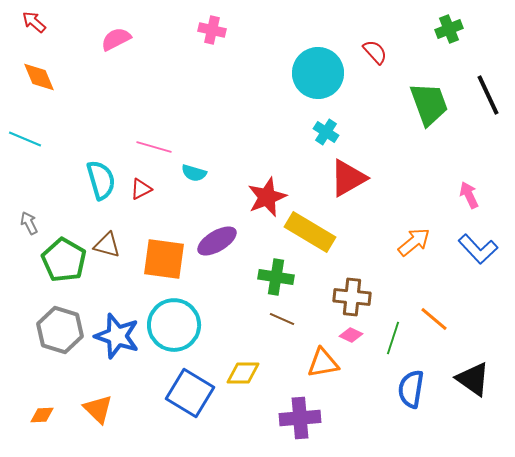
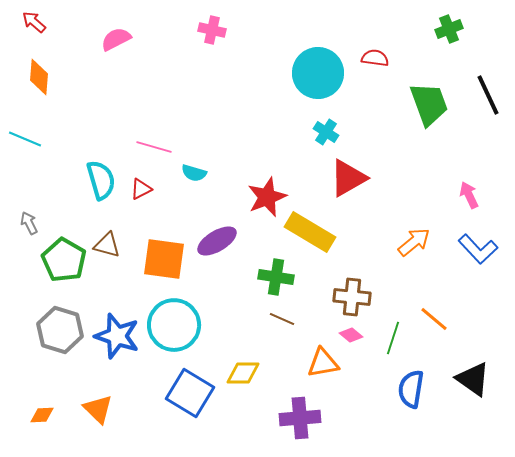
red semicircle at (375, 52): moved 6 px down; rotated 40 degrees counterclockwise
orange diamond at (39, 77): rotated 27 degrees clockwise
pink diamond at (351, 335): rotated 15 degrees clockwise
